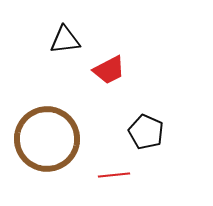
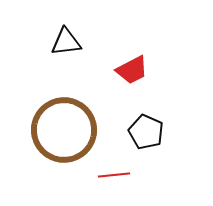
black triangle: moved 1 px right, 2 px down
red trapezoid: moved 23 px right
brown circle: moved 17 px right, 9 px up
